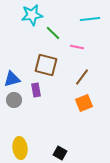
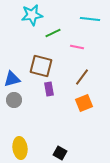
cyan line: rotated 12 degrees clockwise
green line: rotated 70 degrees counterclockwise
brown square: moved 5 px left, 1 px down
purple rectangle: moved 13 px right, 1 px up
